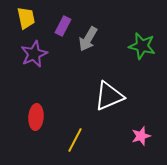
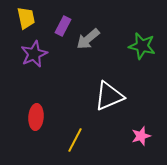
gray arrow: rotated 20 degrees clockwise
